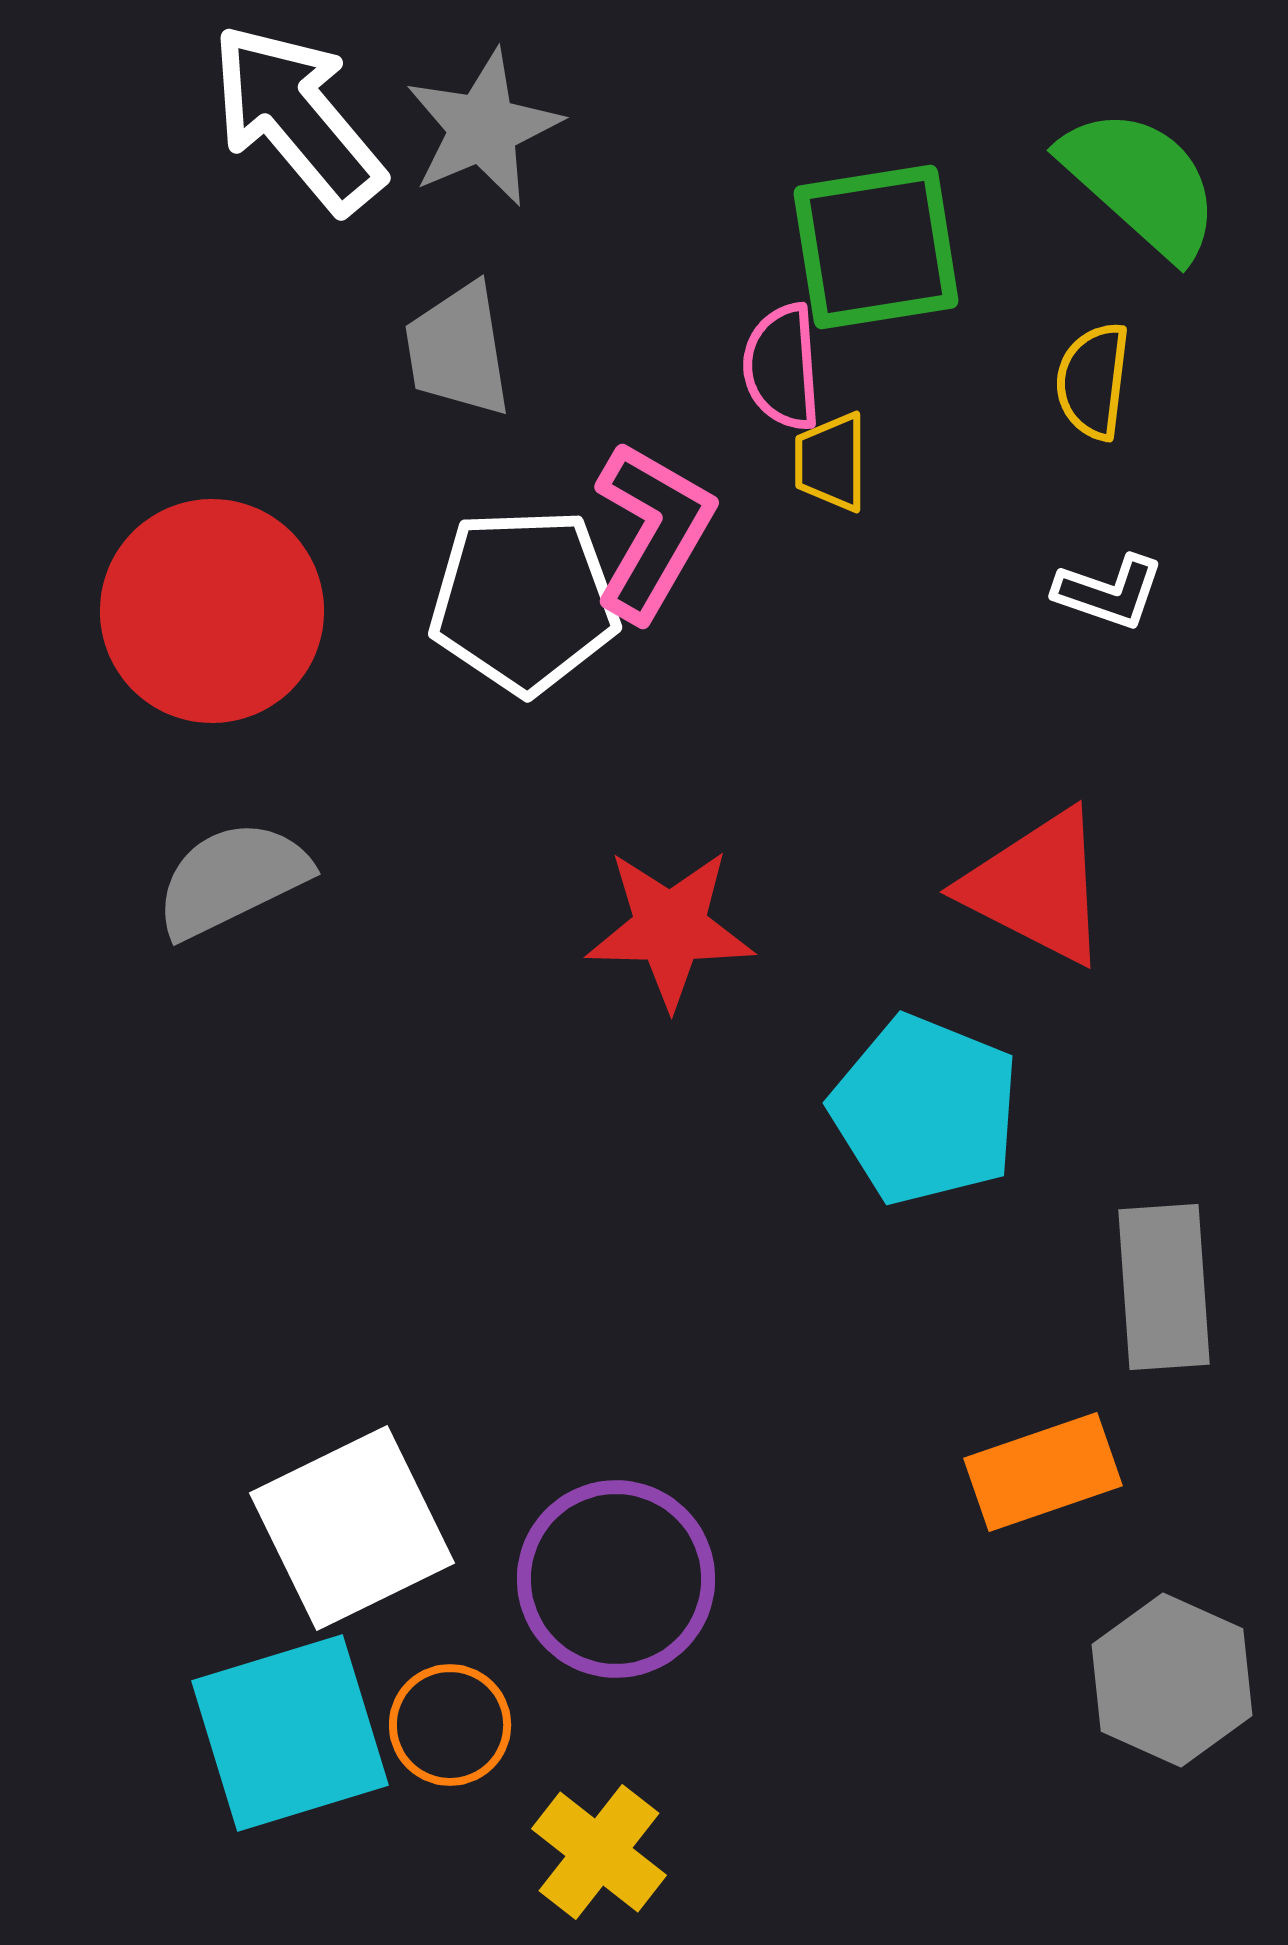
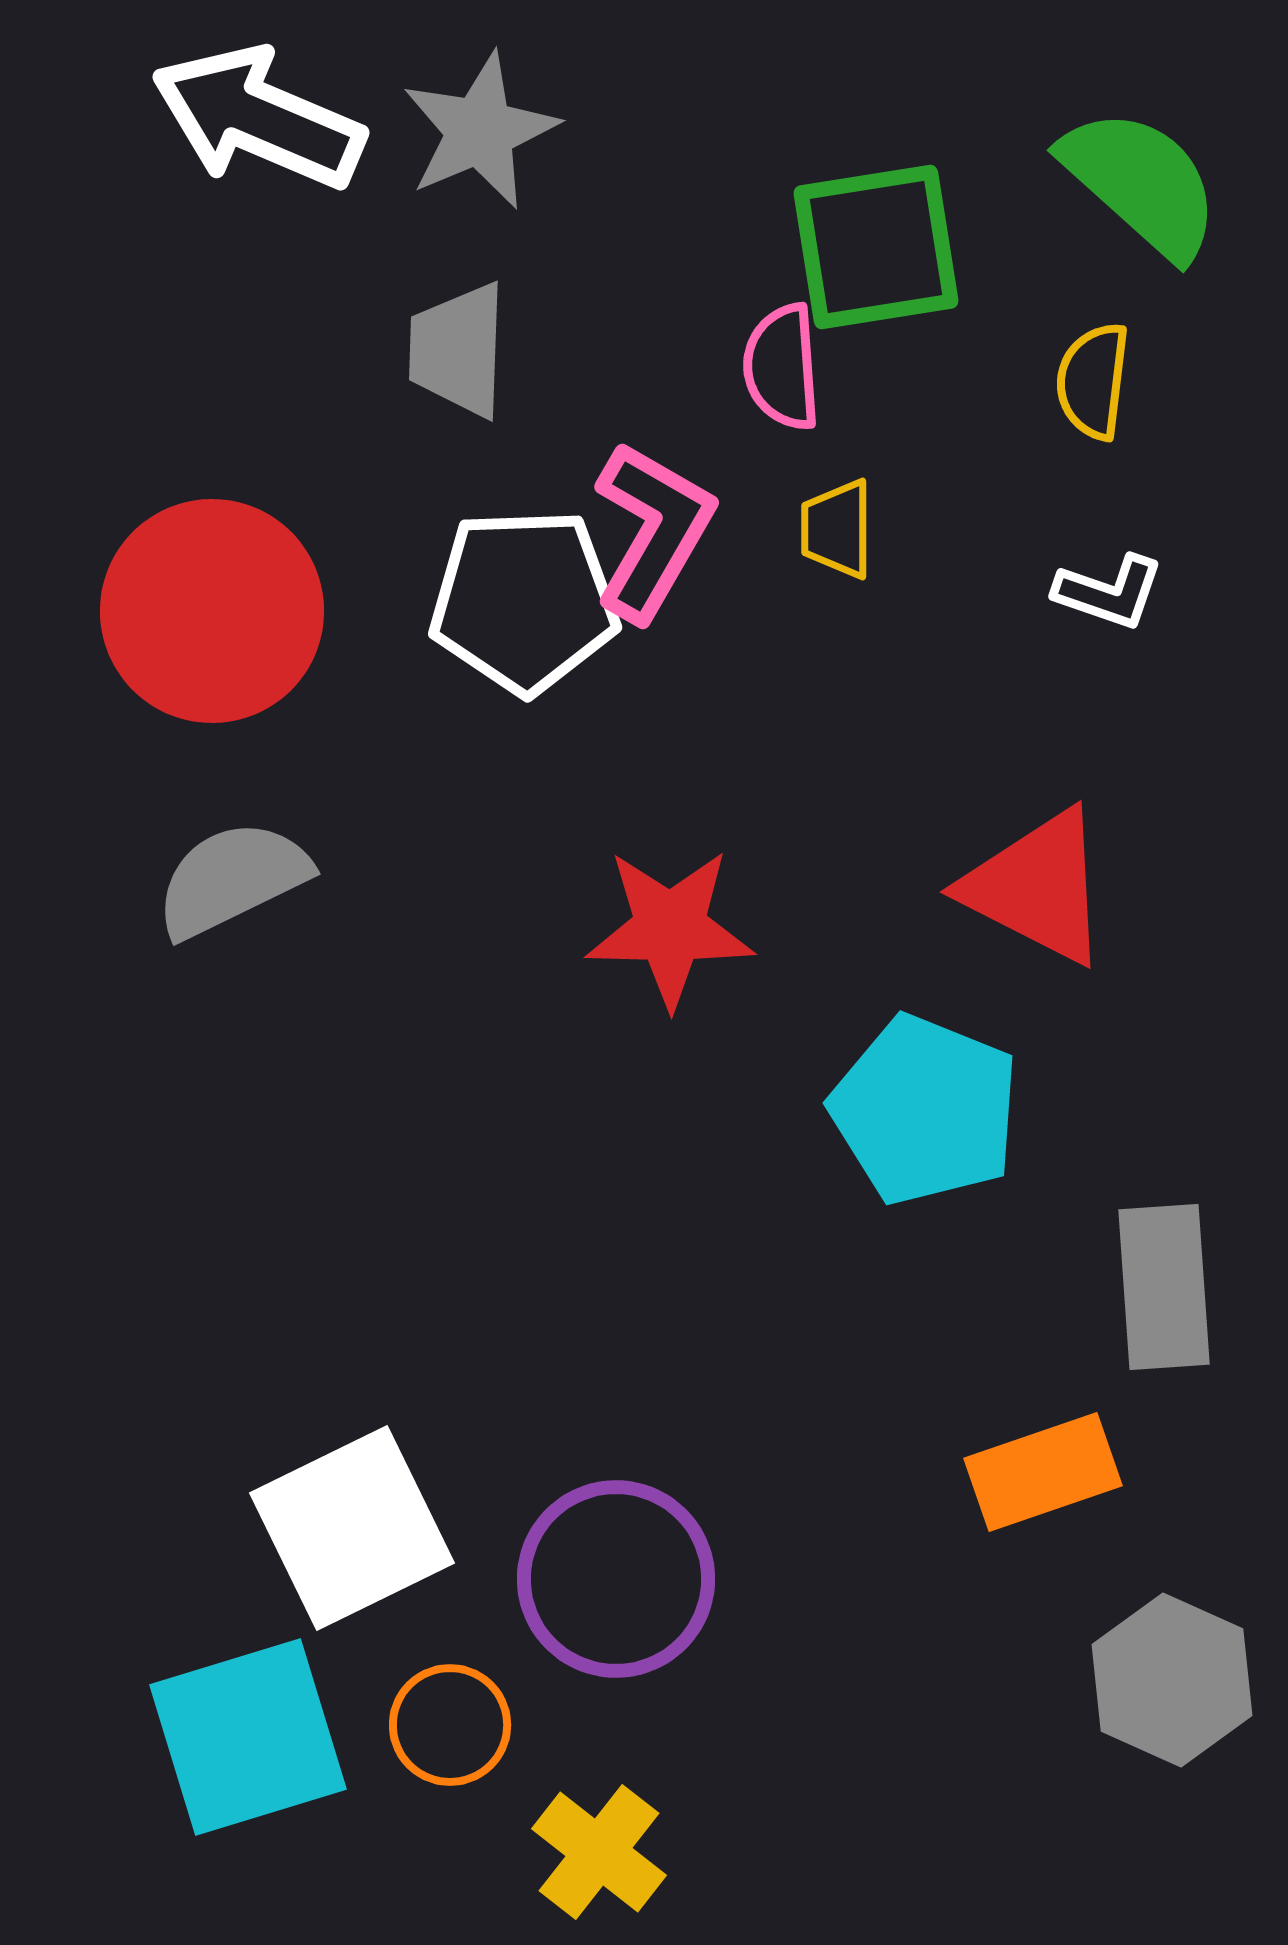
white arrow: moved 39 px left; rotated 27 degrees counterclockwise
gray star: moved 3 px left, 3 px down
gray trapezoid: rotated 11 degrees clockwise
yellow trapezoid: moved 6 px right, 67 px down
cyan square: moved 42 px left, 4 px down
